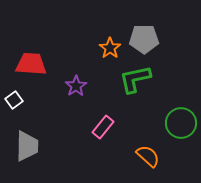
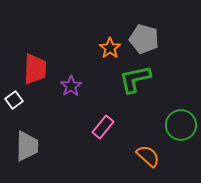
gray pentagon: rotated 16 degrees clockwise
red trapezoid: moved 4 px right, 5 px down; rotated 88 degrees clockwise
purple star: moved 5 px left
green circle: moved 2 px down
